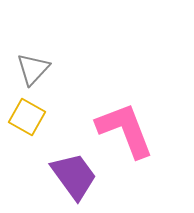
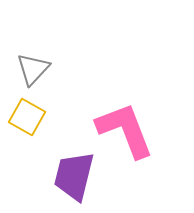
purple trapezoid: rotated 130 degrees counterclockwise
